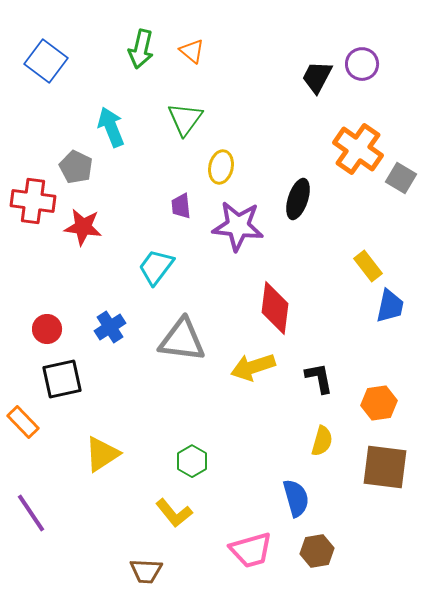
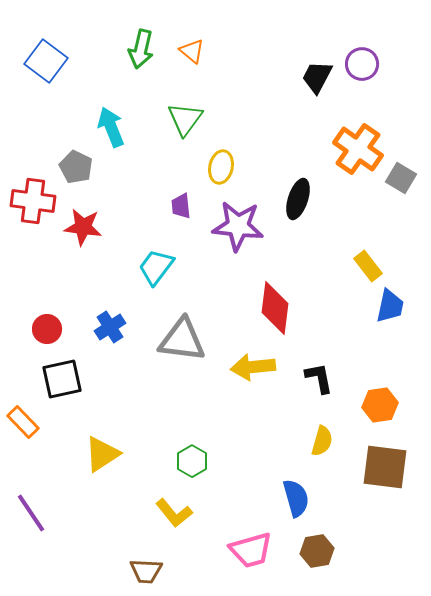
yellow arrow: rotated 12 degrees clockwise
orange hexagon: moved 1 px right, 2 px down
